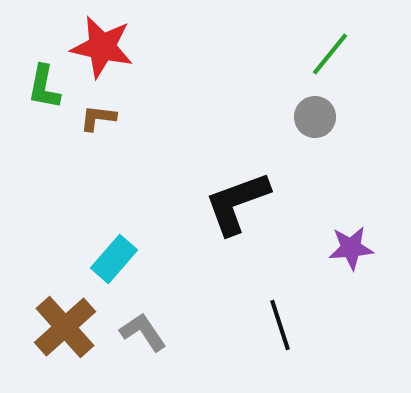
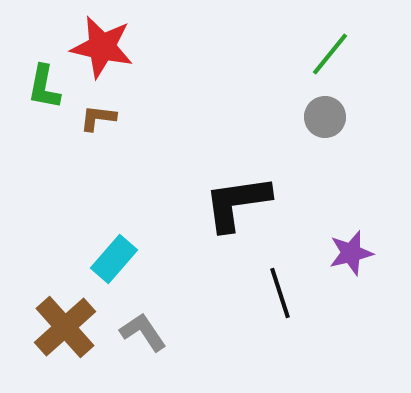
gray circle: moved 10 px right
black L-shape: rotated 12 degrees clockwise
purple star: moved 5 px down; rotated 9 degrees counterclockwise
black line: moved 32 px up
